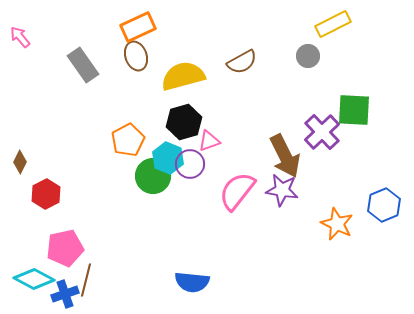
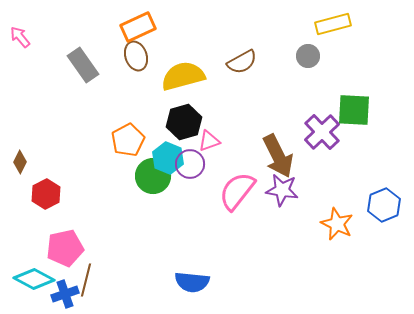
yellow rectangle: rotated 12 degrees clockwise
brown arrow: moved 7 px left
